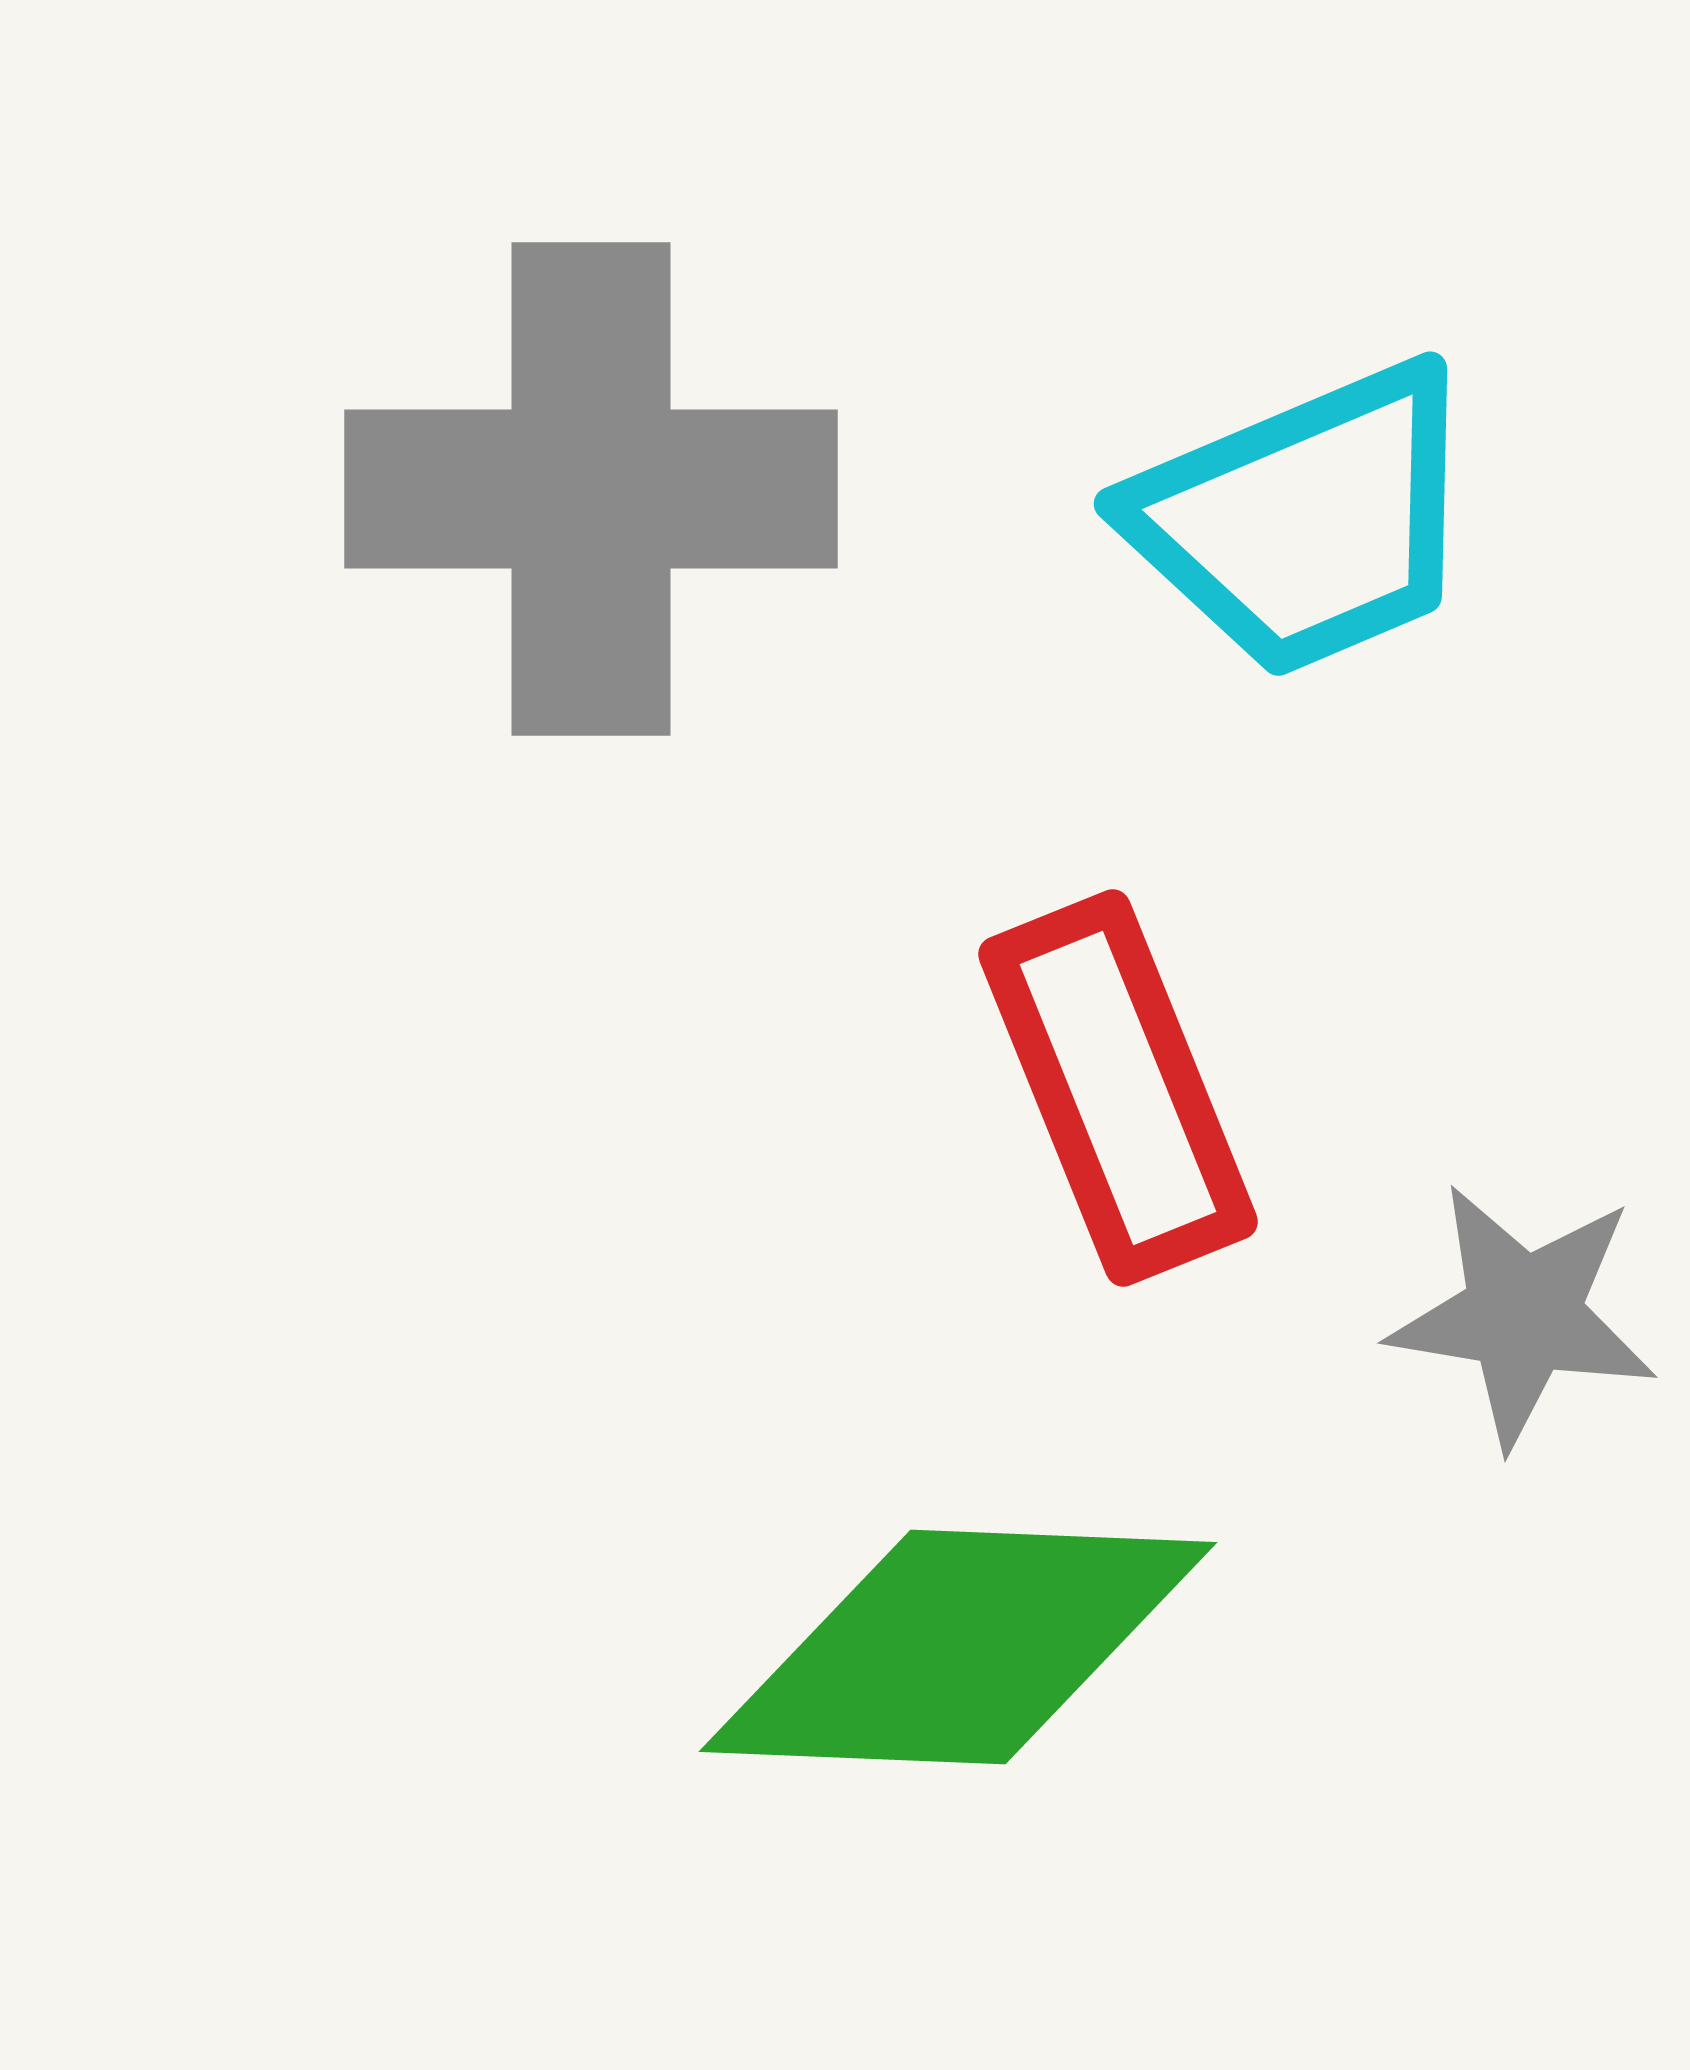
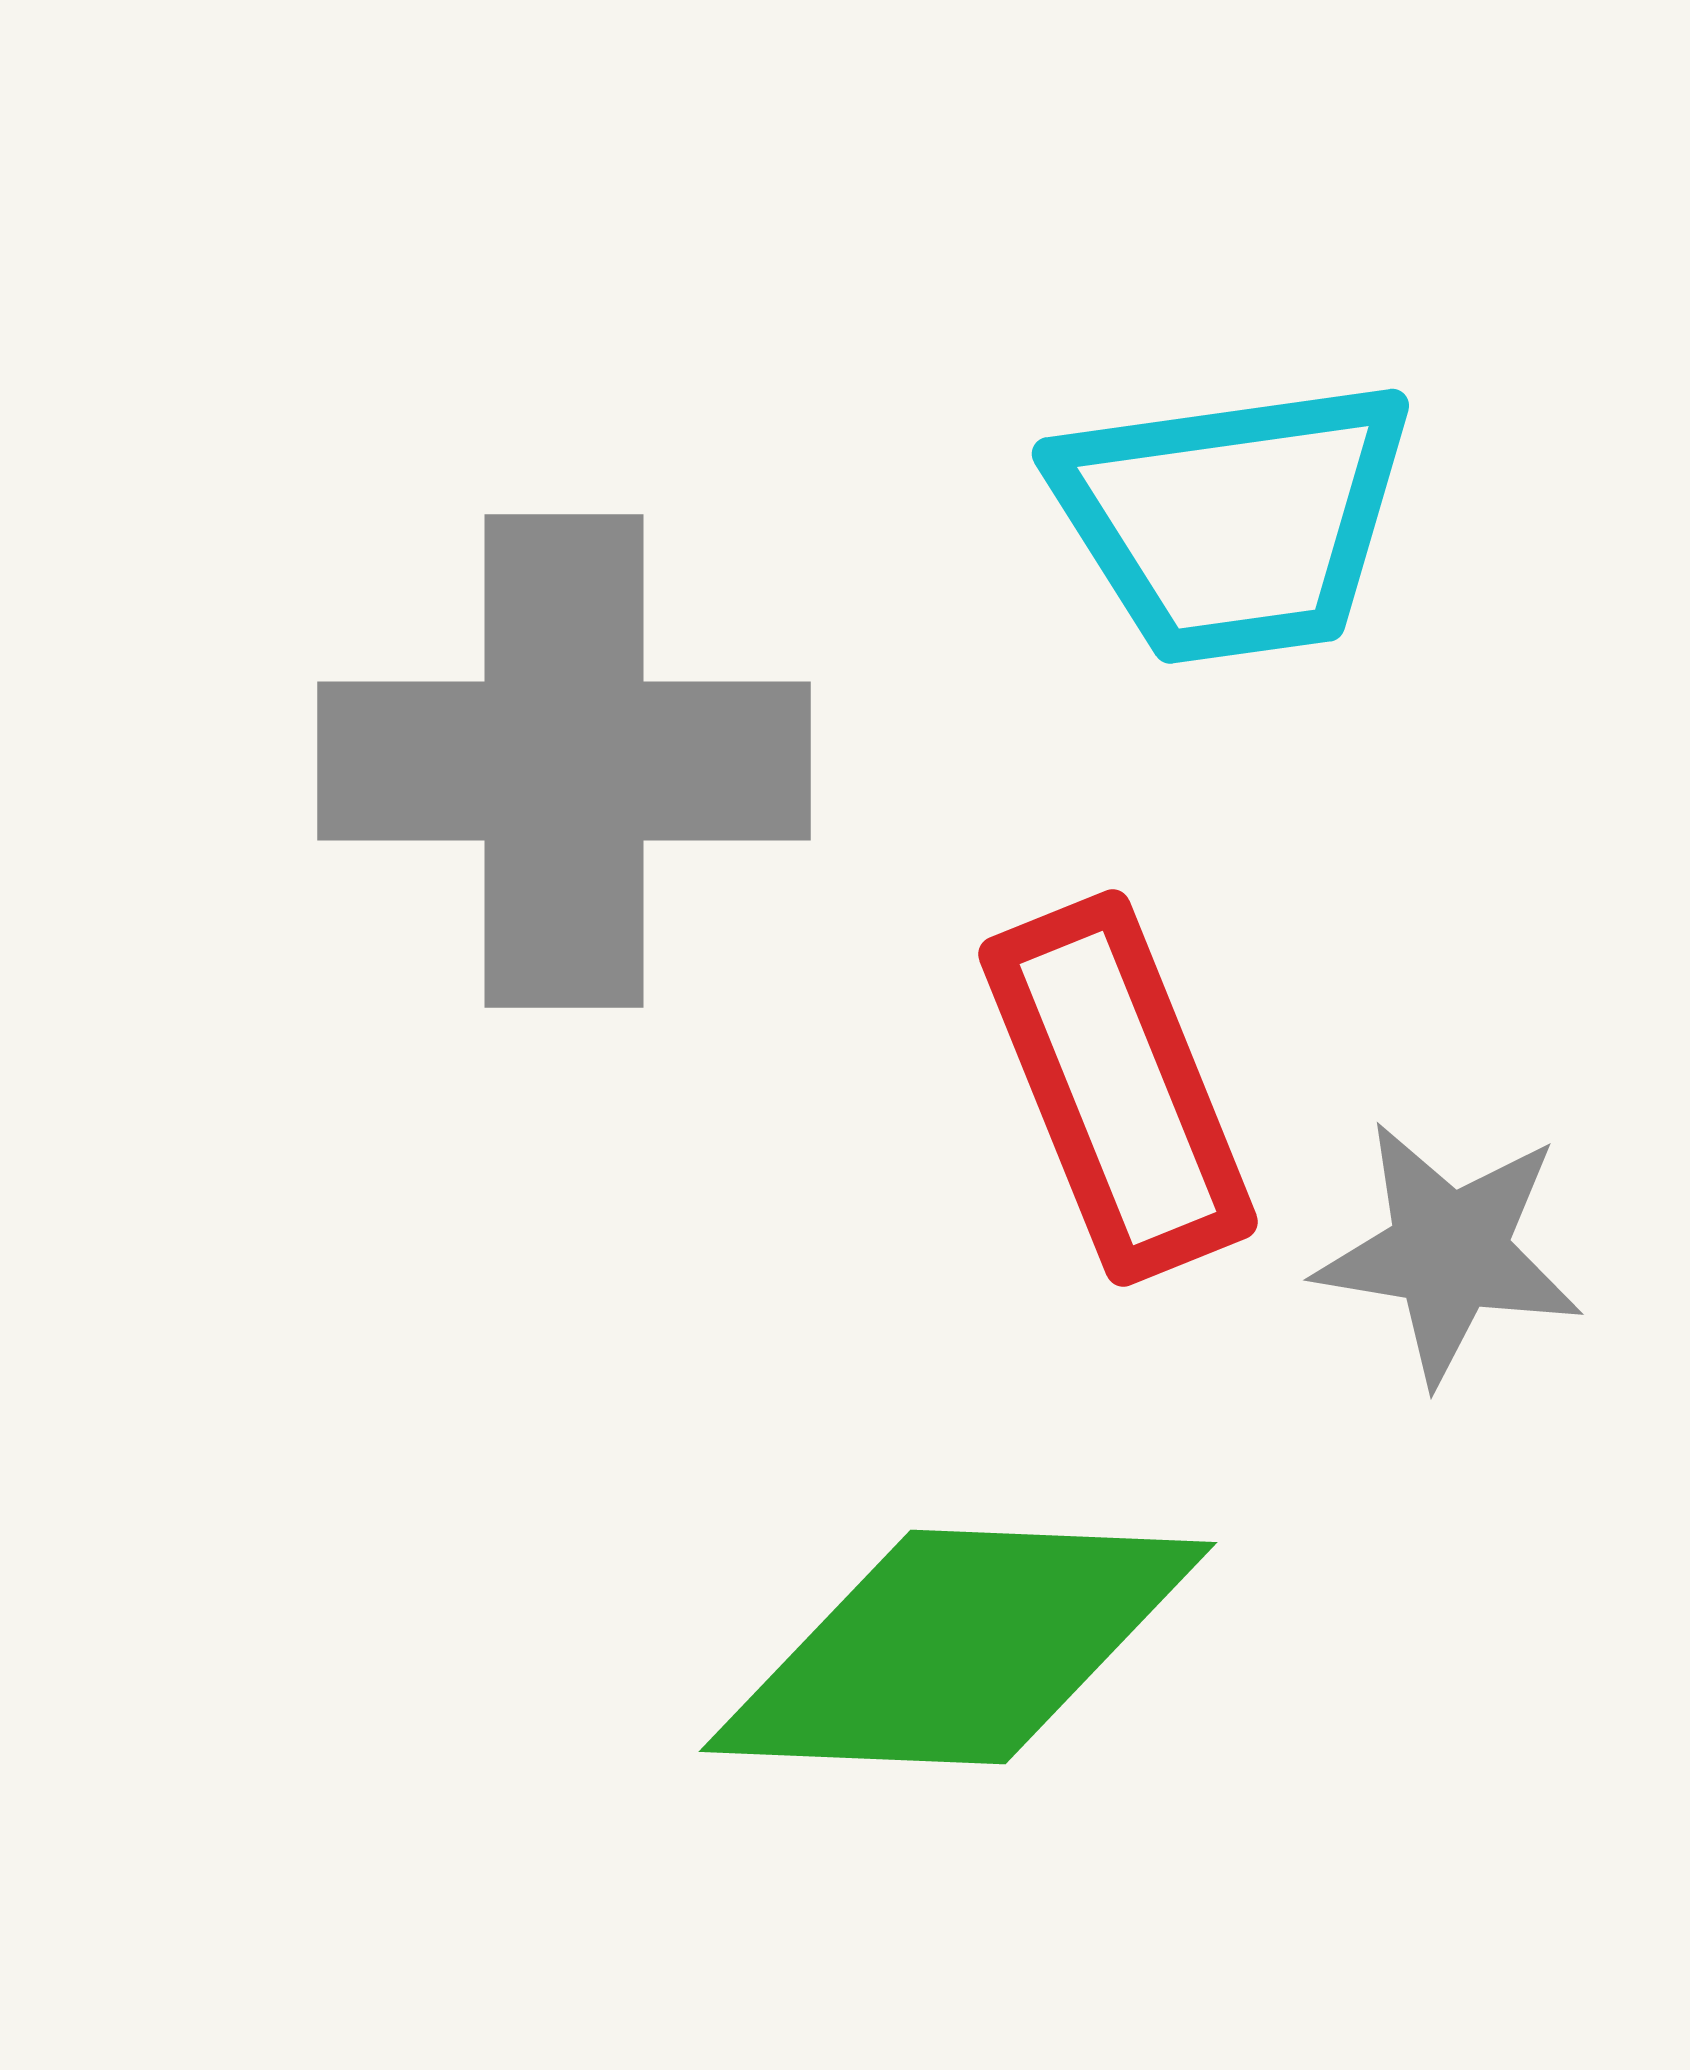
gray cross: moved 27 px left, 272 px down
cyan trapezoid: moved 73 px left; rotated 15 degrees clockwise
gray star: moved 74 px left, 63 px up
